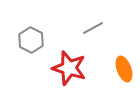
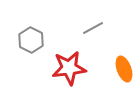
red star: rotated 24 degrees counterclockwise
